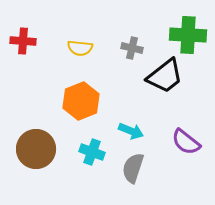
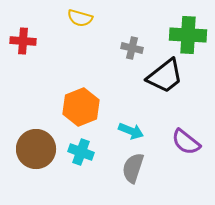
yellow semicircle: moved 30 px up; rotated 10 degrees clockwise
orange hexagon: moved 6 px down
cyan cross: moved 11 px left
